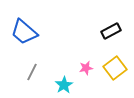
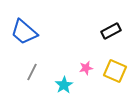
yellow square: moved 3 px down; rotated 30 degrees counterclockwise
